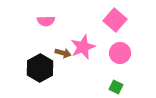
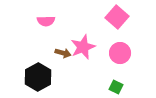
pink square: moved 2 px right, 3 px up
black hexagon: moved 2 px left, 9 px down
